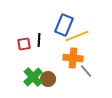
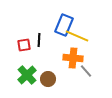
yellow line: rotated 45 degrees clockwise
red square: moved 1 px down
green cross: moved 6 px left, 2 px up
